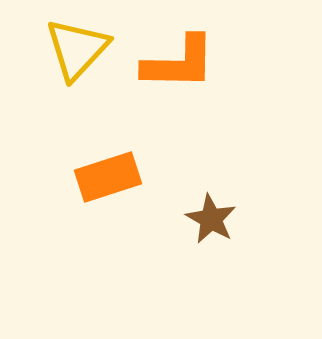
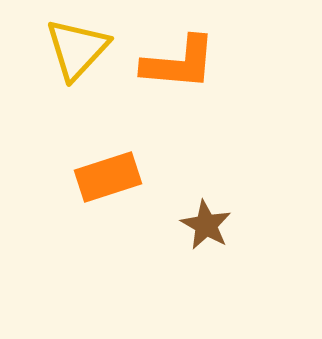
orange L-shape: rotated 4 degrees clockwise
brown star: moved 5 px left, 6 px down
